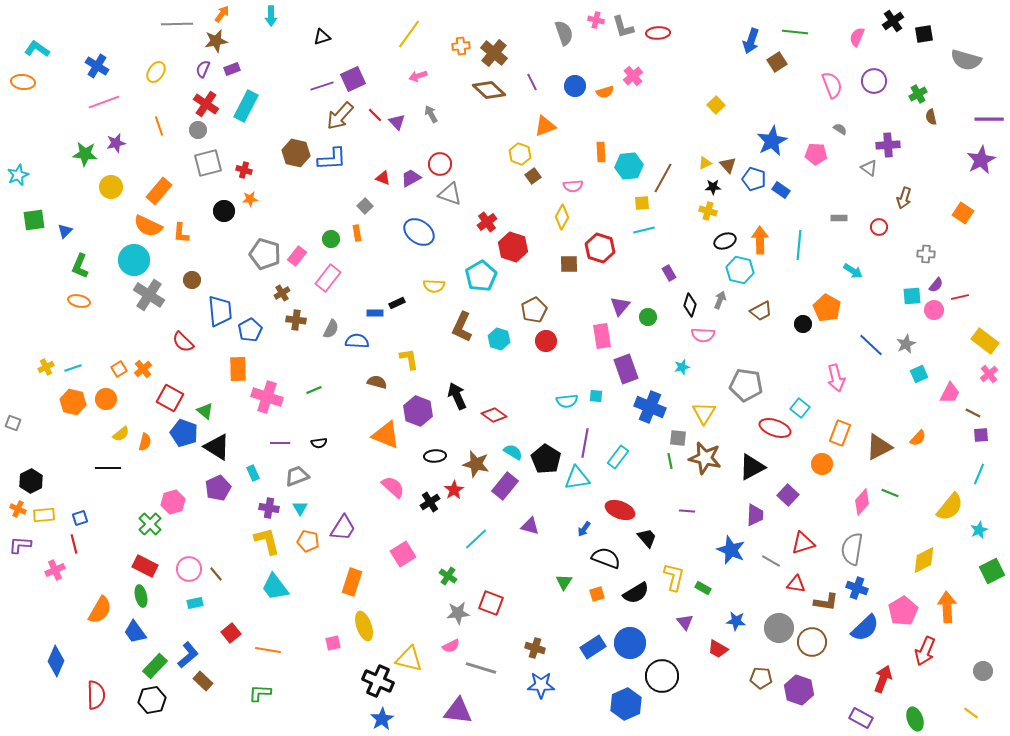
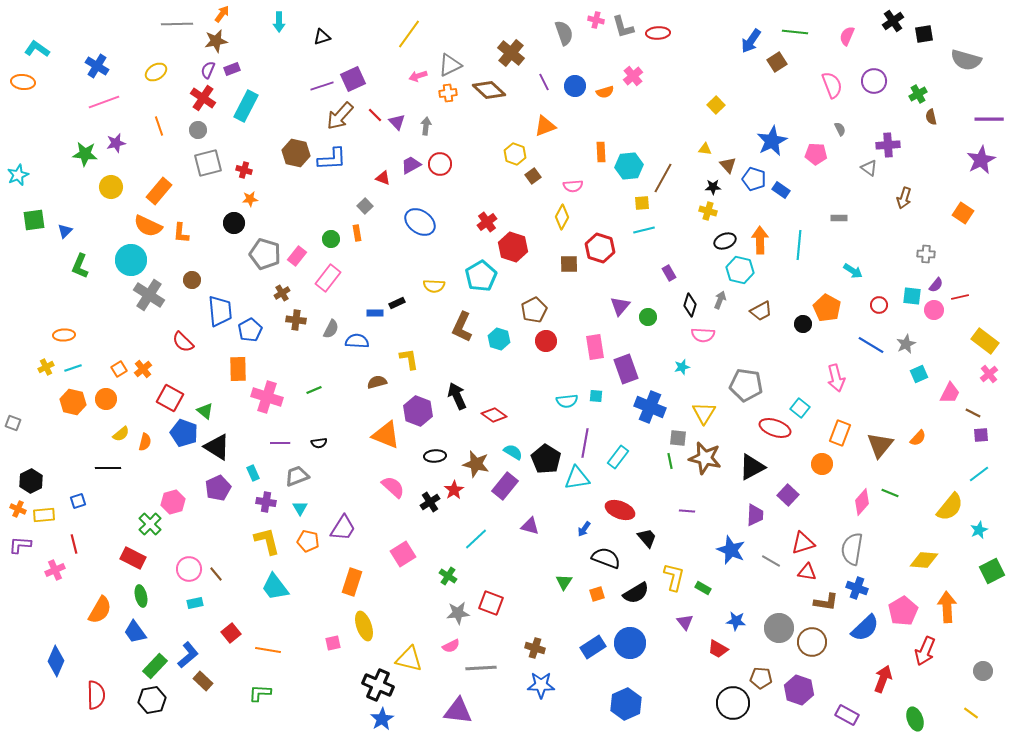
cyan arrow at (271, 16): moved 8 px right, 6 px down
pink semicircle at (857, 37): moved 10 px left, 1 px up
blue arrow at (751, 41): rotated 15 degrees clockwise
orange cross at (461, 46): moved 13 px left, 47 px down
brown cross at (494, 53): moved 17 px right
purple semicircle at (203, 69): moved 5 px right, 1 px down
yellow ellipse at (156, 72): rotated 25 degrees clockwise
purple line at (532, 82): moved 12 px right
red cross at (206, 104): moved 3 px left, 6 px up
gray arrow at (431, 114): moved 5 px left, 12 px down; rotated 36 degrees clockwise
gray semicircle at (840, 129): rotated 32 degrees clockwise
yellow hexagon at (520, 154): moved 5 px left
yellow triangle at (705, 163): moved 14 px up; rotated 32 degrees clockwise
purple trapezoid at (411, 178): moved 13 px up
gray triangle at (450, 194): moved 129 px up; rotated 45 degrees counterclockwise
black circle at (224, 211): moved 10 px right, 12 px down
red circle at (879, 227): moved 78 px down
blue ellipse at (419, 232): moved 1 px right, 10 px up
cyan circle at (134, 260): moved 3 px left
cyan square at (912, 296): rotated 12 degrees clockwise
orange ellipse at (79, 301): moved 15 px left, 34 px down; rotated 15 degrees counterclockwise
pink rectangle at (602, 336): moved 7 px left, 11 px down
blue line at (871, 345): rotated 12 degrees counterclockwise
brown semicircle at (377, 382): rotated 30 degrees counterclockwise
brown triangle at (879, 447): moved 1 px right, 2 px up; rotated 24 degrees counterclockwise
cyan line at (979, 474): rotated 30 degrees clockwise
purple cross at (269, 508): moved 3 px left, 6 px up
blue square at (80, 518): moved 2 px left, 17 px up
yellow diamond at (924, 560): rotated 32 degrees clockwise
red rectangle at (145, 566): moved 12 px left, 8 px up
red triangle at (796, 584): moved 11 px right, 12 px up
gray line at (481, 668): rotated 20 degrees counterclockwise
black circle at (662, 676): moved 71 px right, 27 px down
black cross at (378, 681): moved 4 px down
purple rectangle at (861, 718): moved 14 px left, 3 px up
